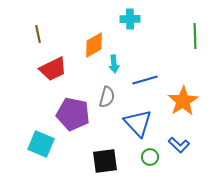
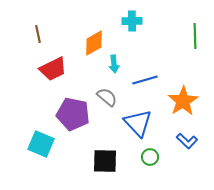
cyan cross: moved 2 px right, 2 px down
orange diamond: moved 2 px up
gray semicircle: rotated 65 degrees counterclockwise
blue L-shape: moved 8 px right, 4 px up
black square: rotated 8 degrees clockwise
